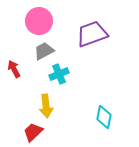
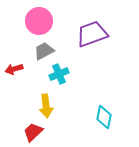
red arrow: rotated 78 degrees counterclockwise
